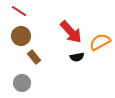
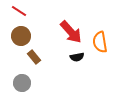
orange semicircle: rotated 70 degrees counterclockwise
